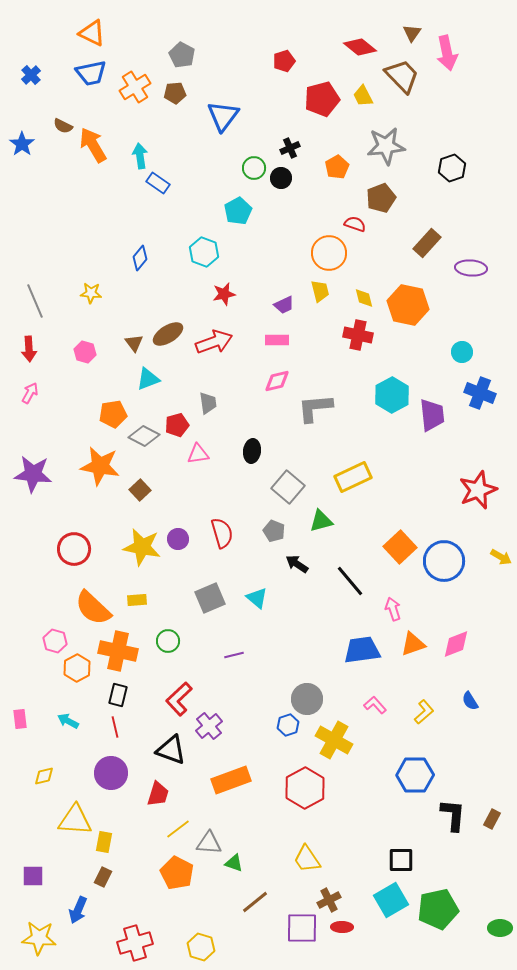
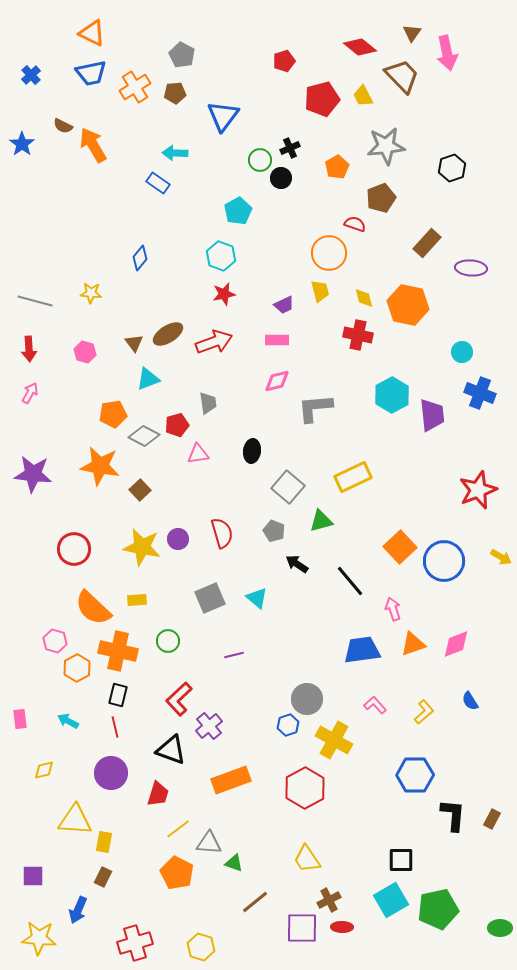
cyan arrow at (140, 156): moved 35 px right, 3 px up; rotated 80 degrees counterclockwise
green circle at (254, 168): moved 6 px right, 8 px up
cyan hexagon at (204, 252): moved 17 px right, 4 px down
gray line at (35, 301): rotated 52 degrees counterclockwise
yellow diamond at (44, 776): moved 6 px up
